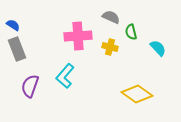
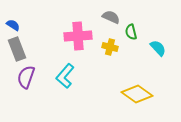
purple semicircle: moved 4 px left, 9 px up
